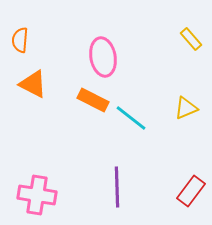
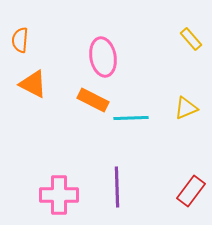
cyan line: rotated 40 degrees counterclockwise
pink cross: moved 22 px right; rotated 9 degrees counterclockwise
